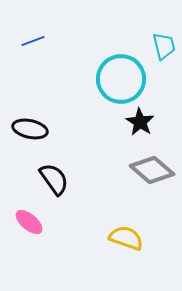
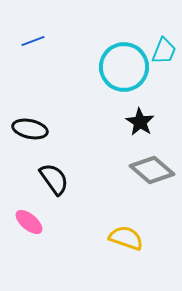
cyan trapezoid: moved 5 px down; rotated 36 degrees clockwise
cyan circle: moved 3 px right, 12 px up
